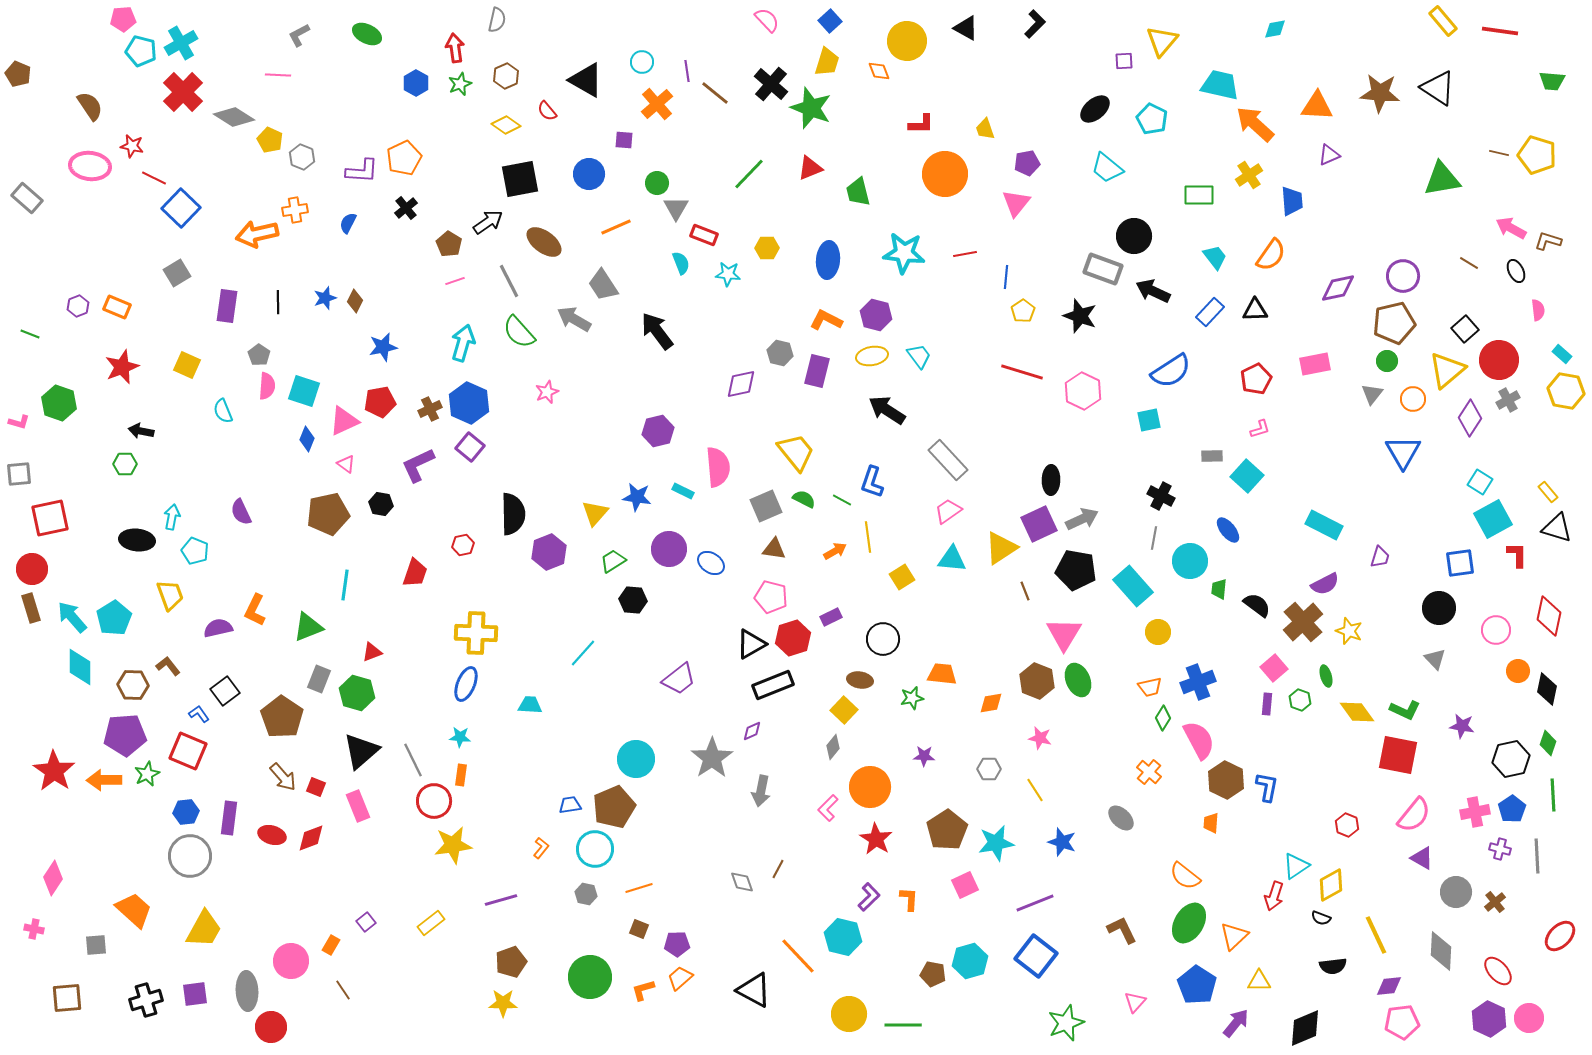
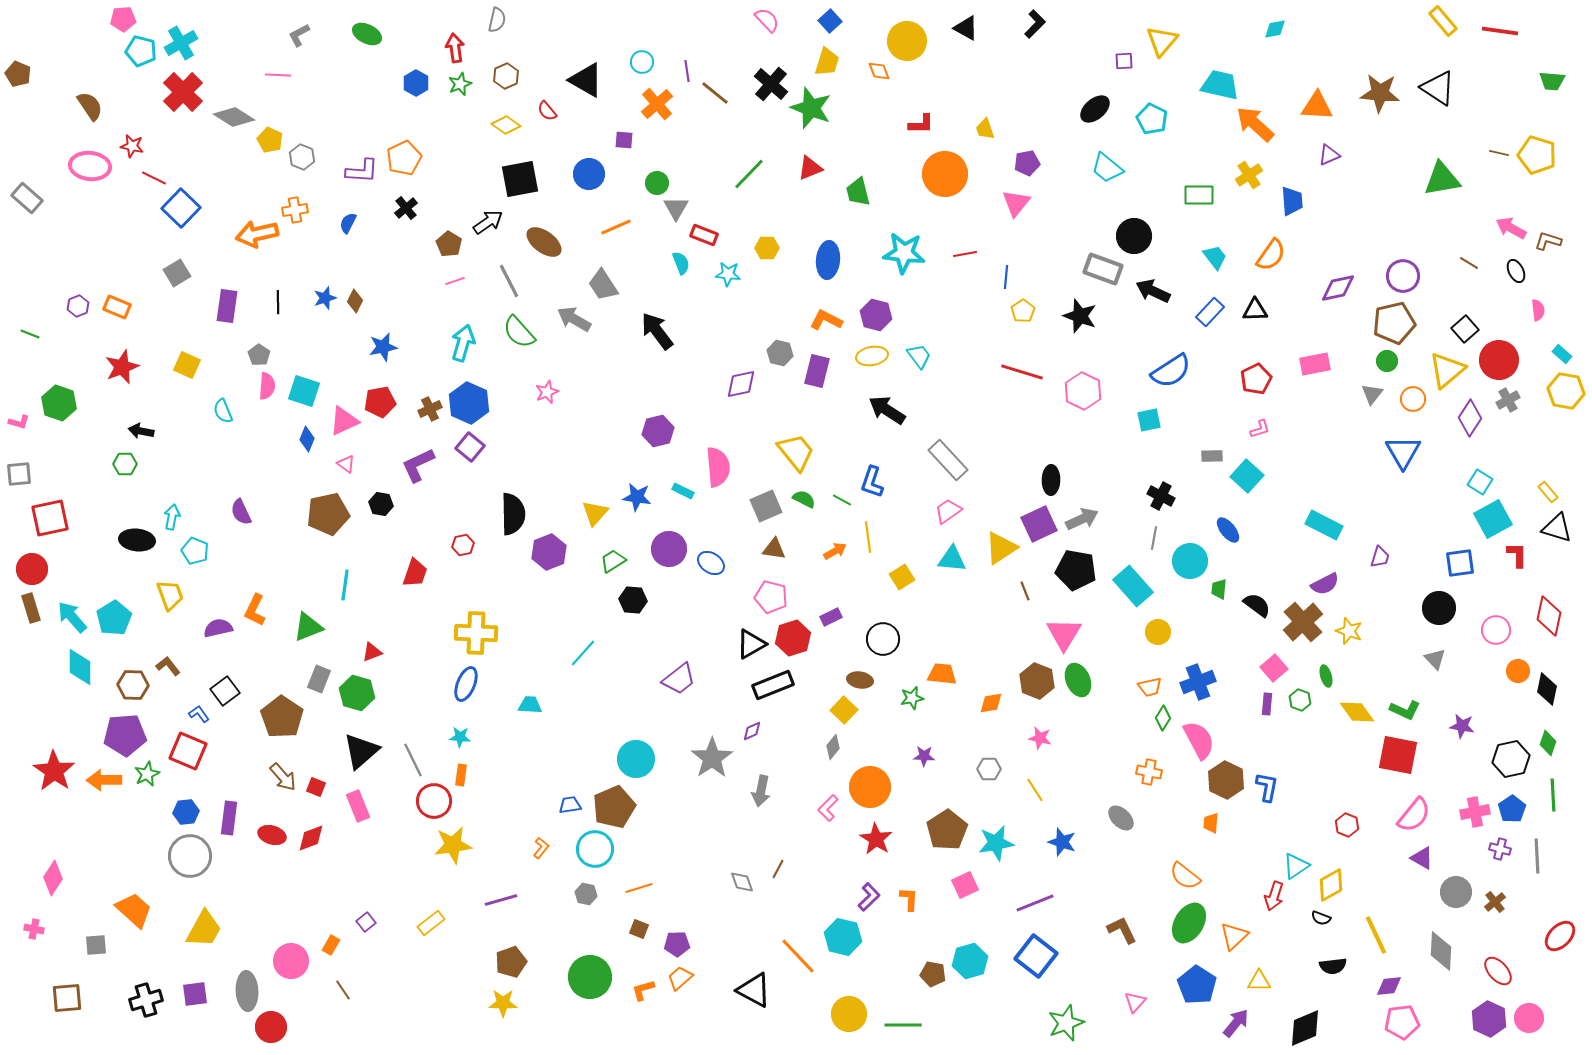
orange cross at (1149, 772): rotated 30 degrees counterclockwise
